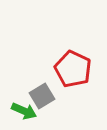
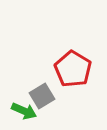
red pentagon: rotated 6 degrees clockwise
